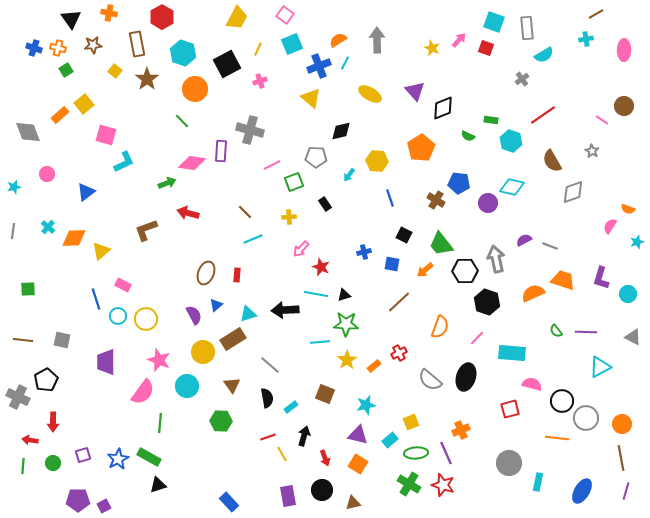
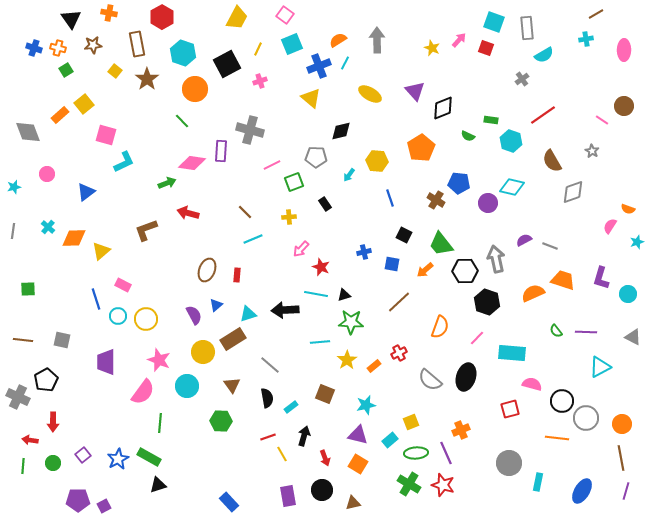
brown ellipse at (206, 273): moved 1 px right, 3 px up
green star at (346, 324): moved 5 px right, 2 px up
purple square at (83, 455): rotated 21 degrees counterclockwise
